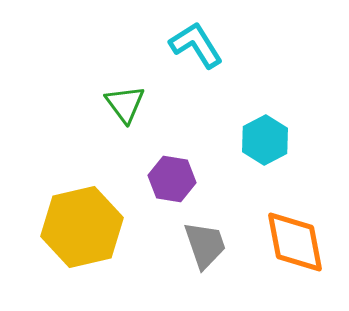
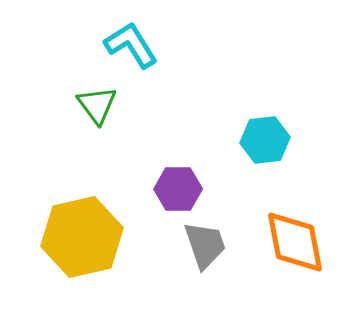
cyan L-shape: moved 65 px left
green triangle: moved 28 px left, 1 px down
cyan hexagon: rotated 21 degrees clockwise
purple hexagon: moved 6 px right, 10 px down; rotated 9 degrees counterclockwise
yellow hexagon: moved 10 px down
